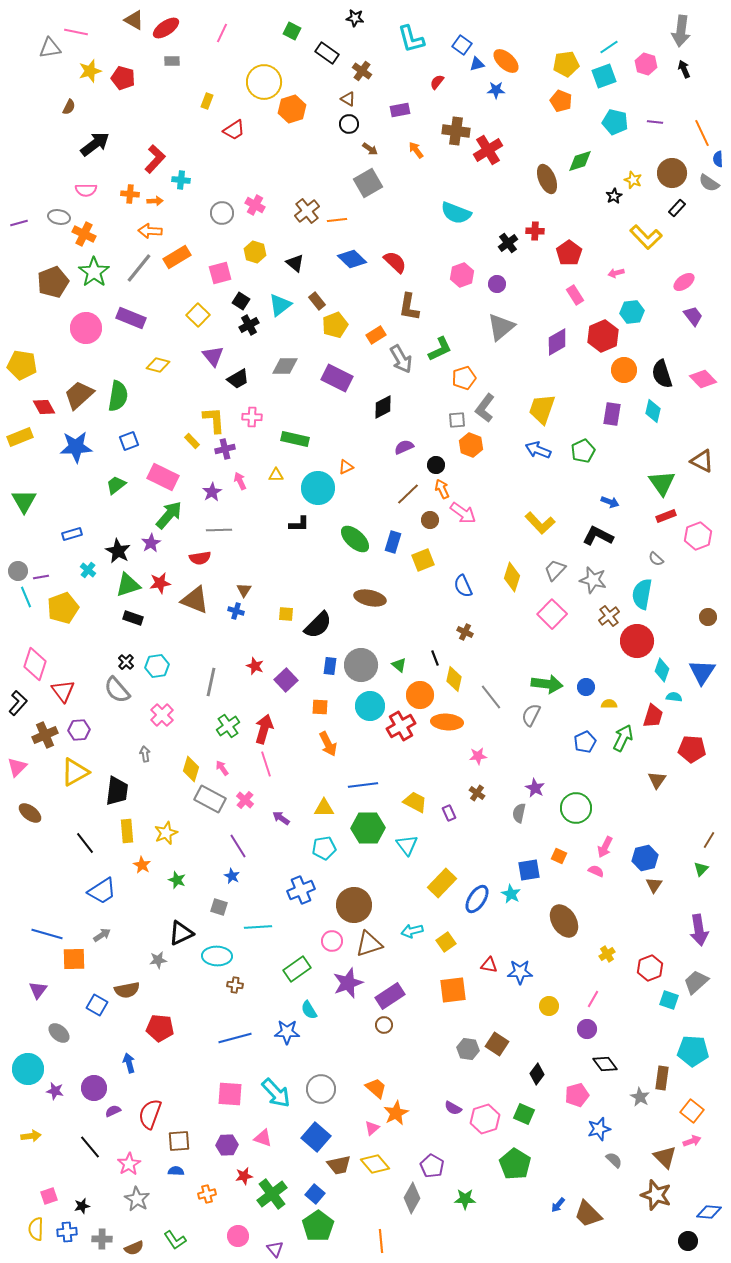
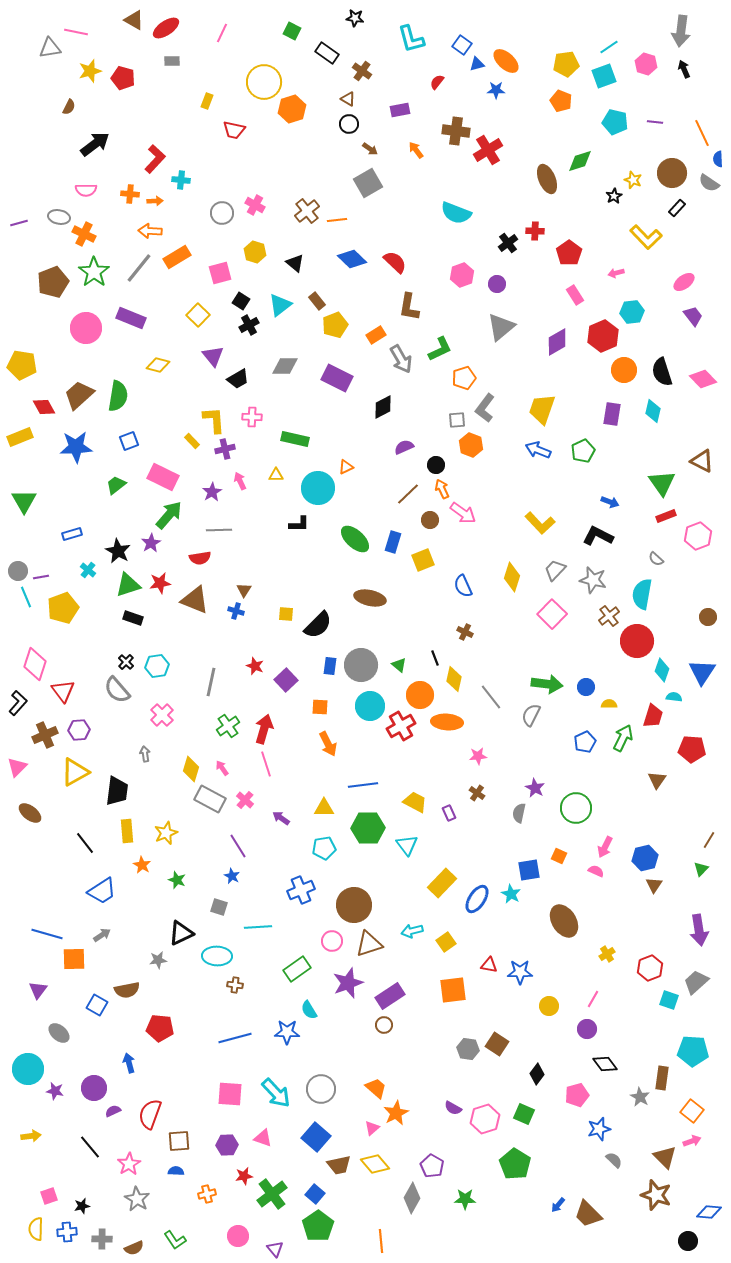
red trapezoid at (234, 130): rotated 45 degrees clockwise
black semicircle at (662, 374): moved 2 px up
